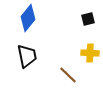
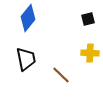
black trapezoid: moved 1 px left, 3 px down
brown line: moved 7 px left
